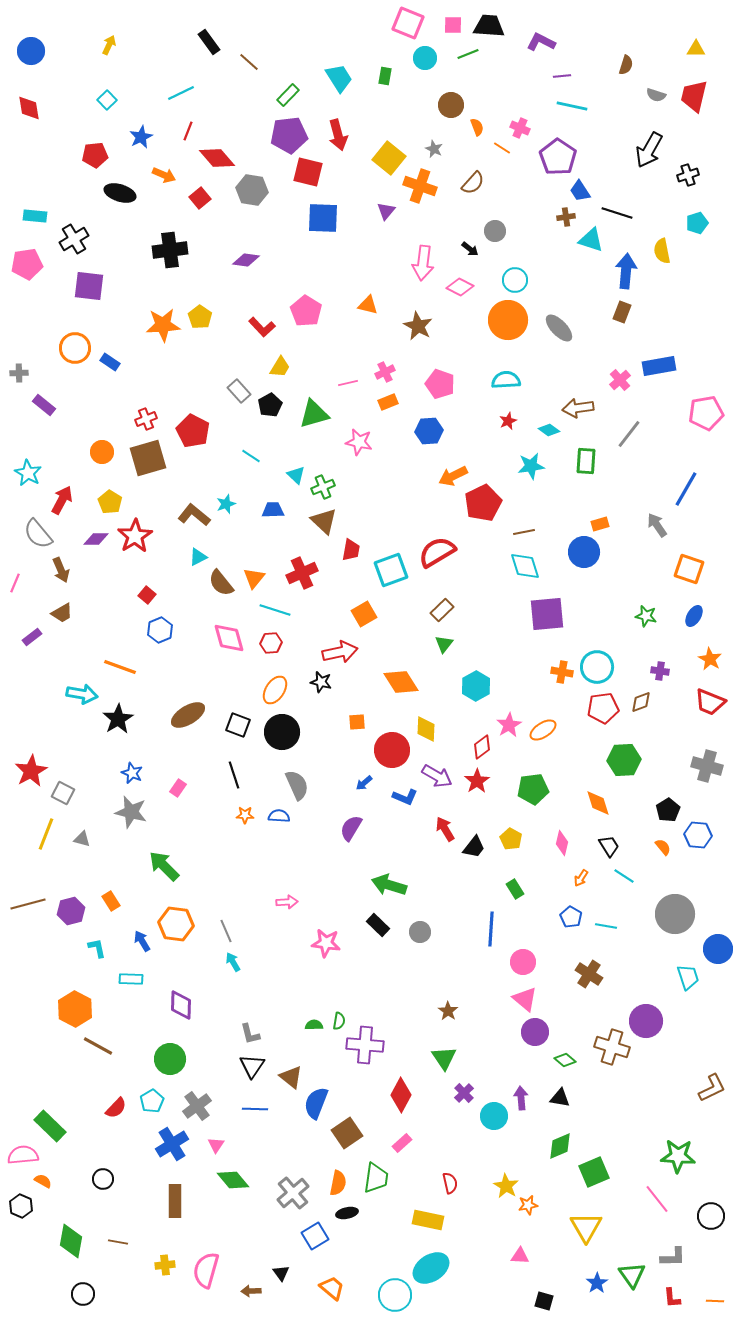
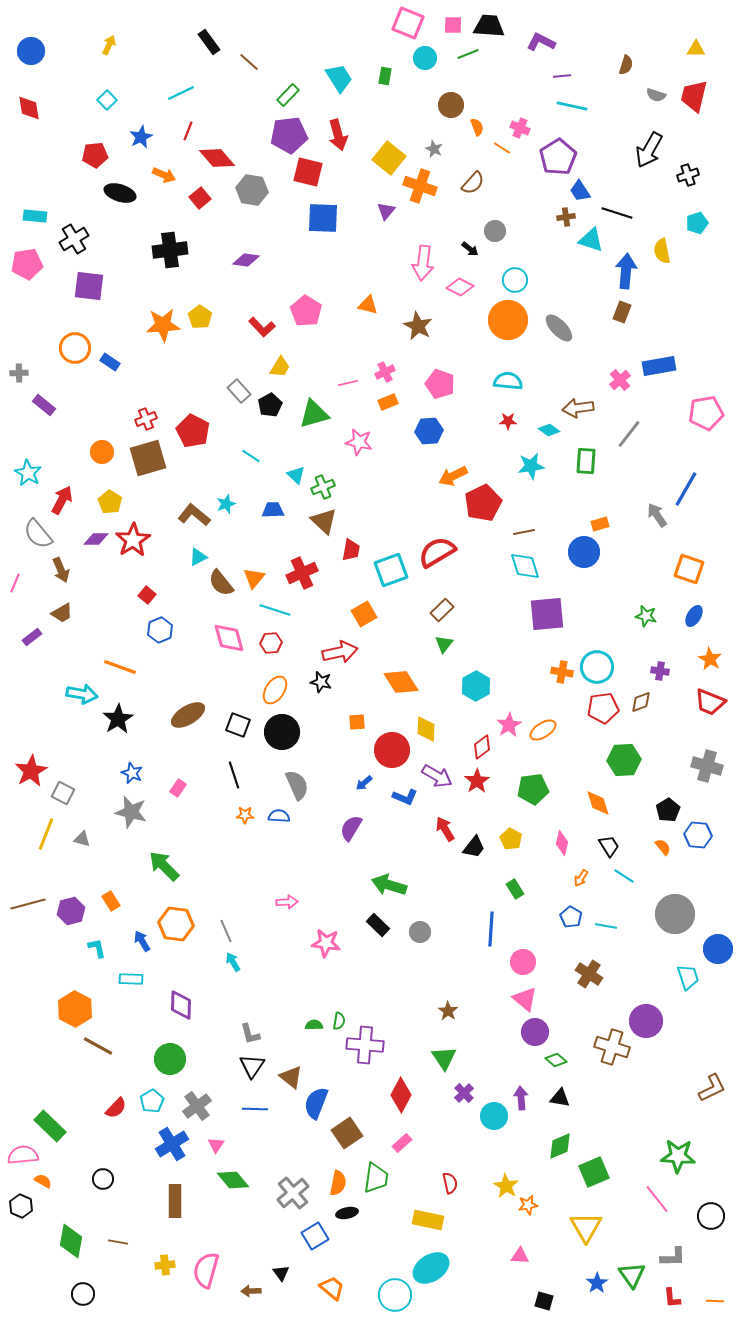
purple pentagon at (558, 157): rotated 6 degrees clockwise
cyan semicircle at (506, 380): moved 2 px right, 1 px down; rotated 8 degrees clockwise
red star at (508, 421): rotated 24 degrees clockwise
gray arrow at (657, 525): moved 10 px up
red star at (135, 536): moved 2 px left, 4 px down
green diamond at (565, 1060): moved 9 px left
